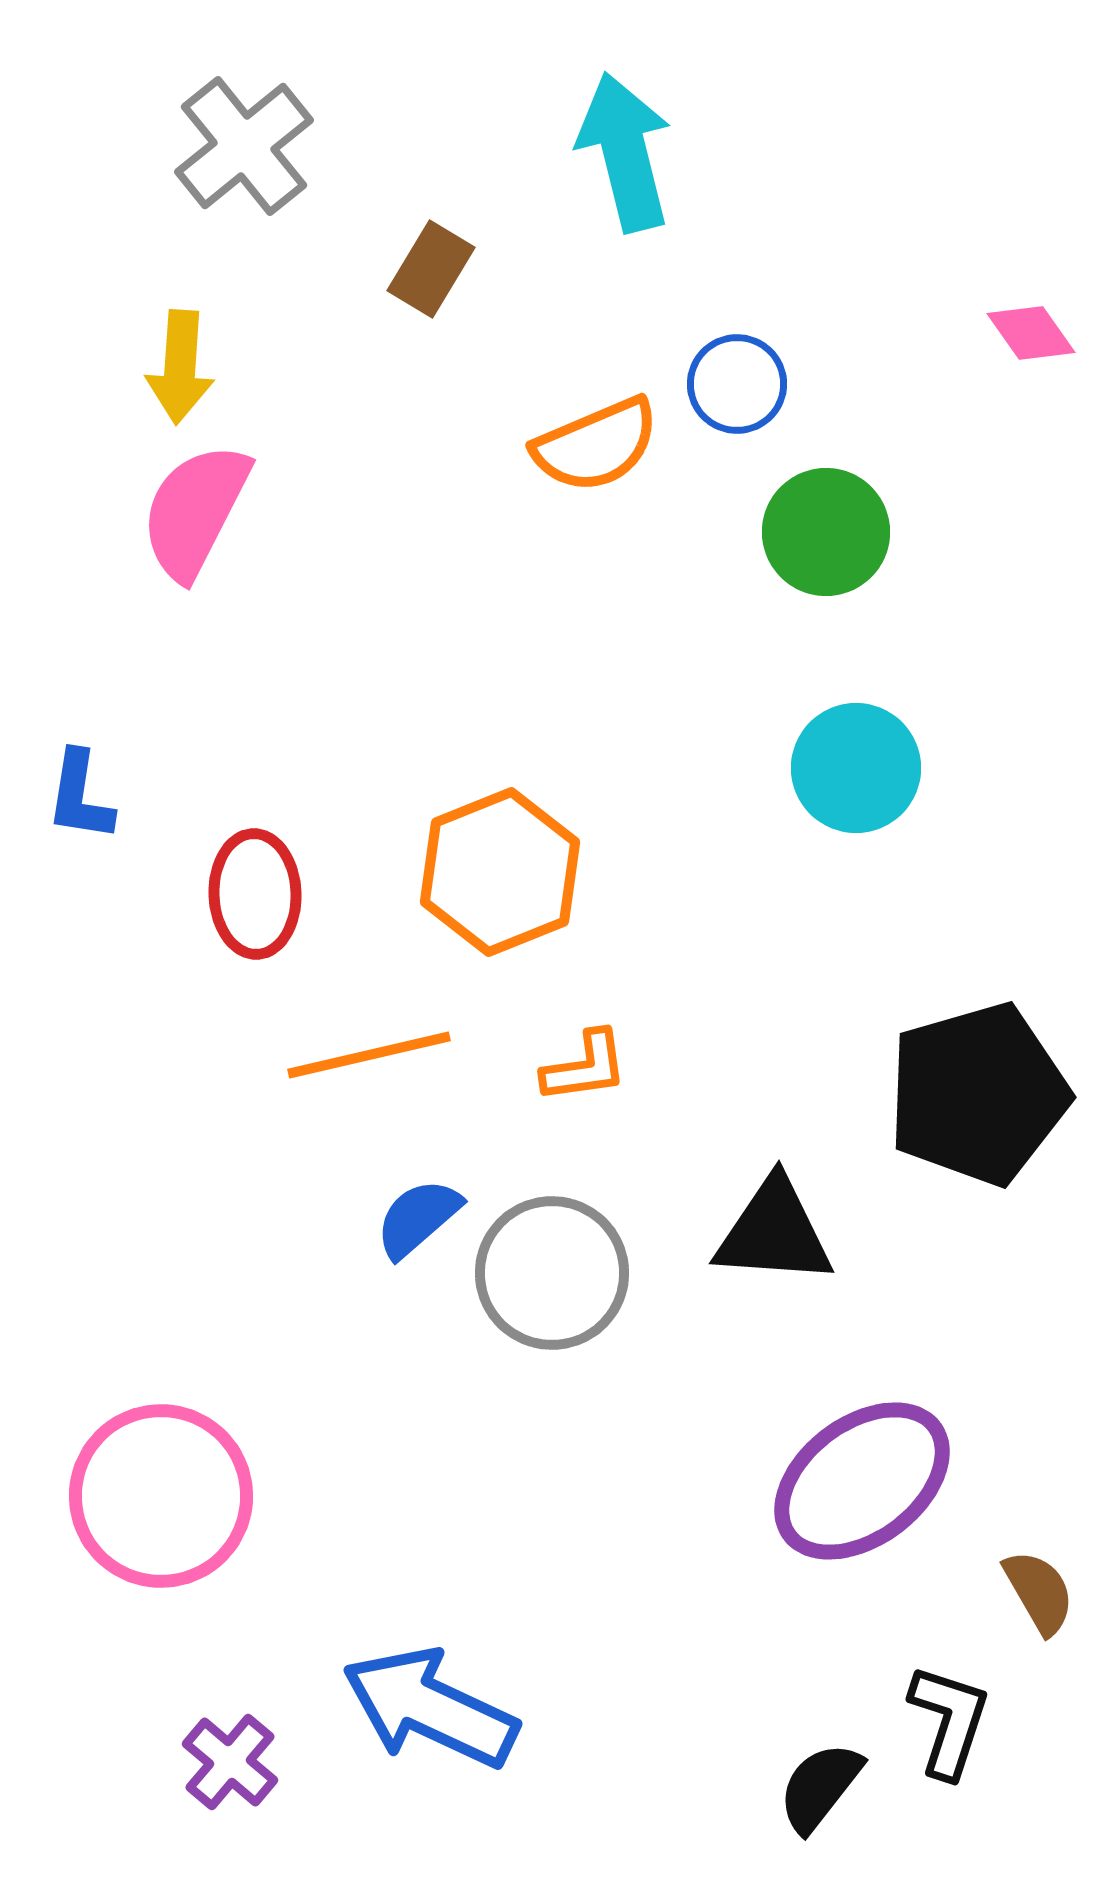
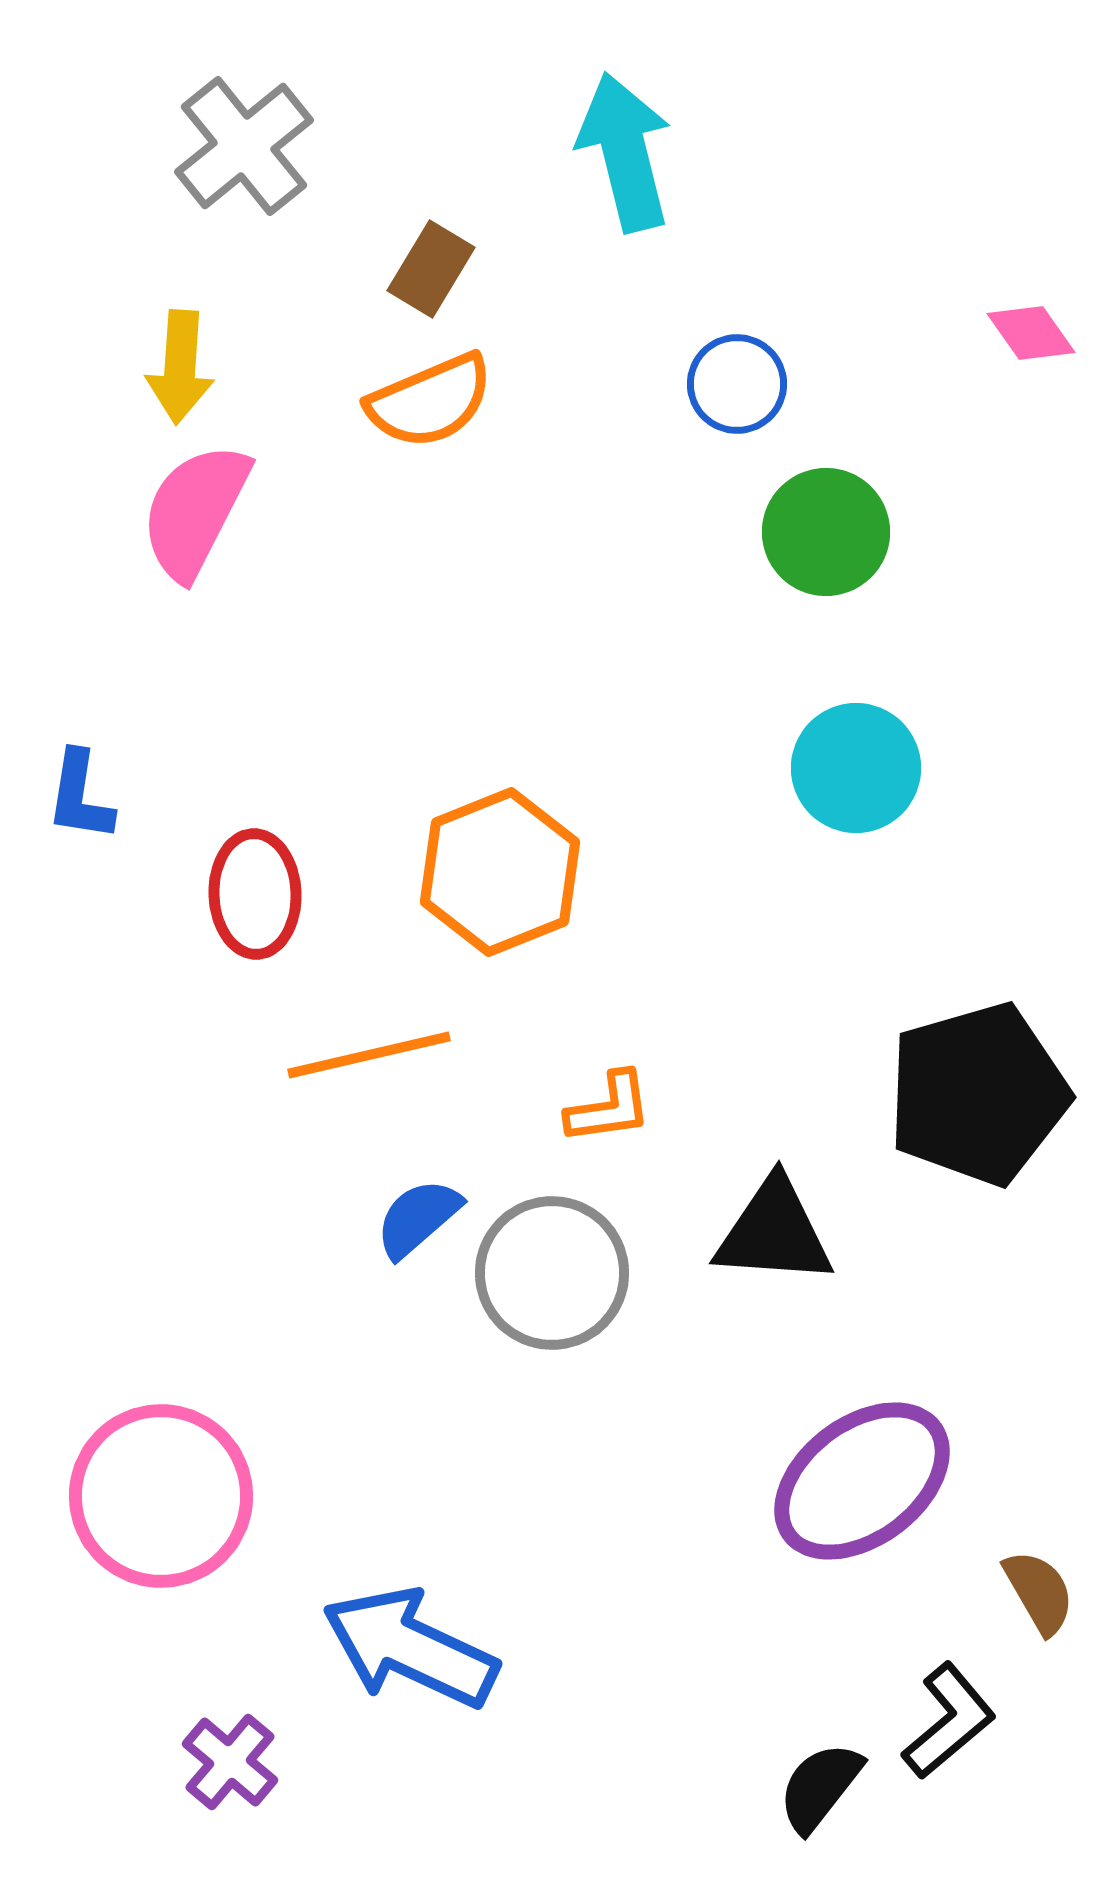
orange semicircle: moved 166 px left, 44 px up
orange L-shape: moved 24 px right, 41 px down
blue arrow: moved 20 px left, 60 px up
black L-shape: rotated 32 degrees clockwise
